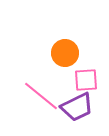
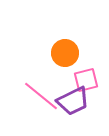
pink square: rotated 10 degrees counterclockwise
purple trapezoid: moved 4 px left, 6 px up
